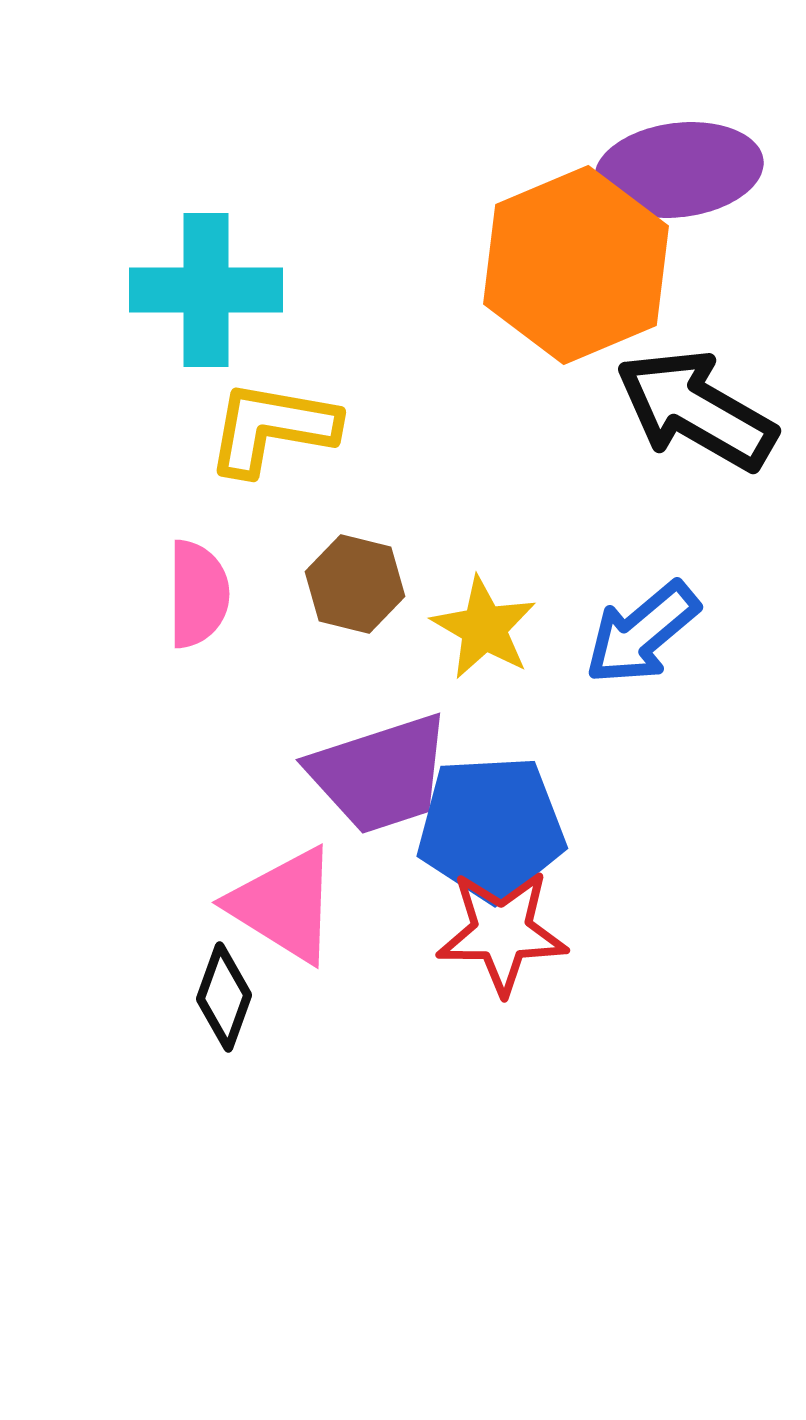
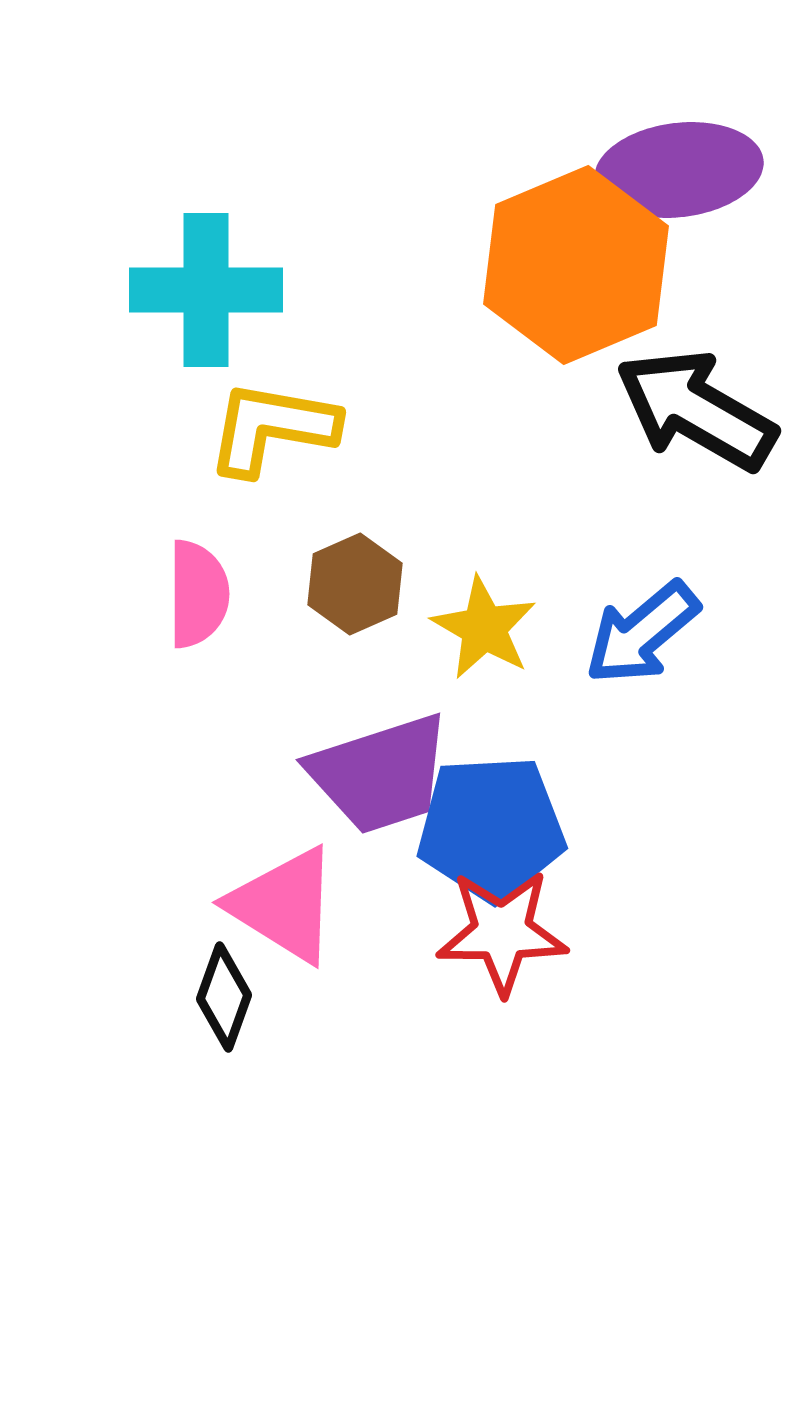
brown hexagon: rotated 22 degrees clockwise
